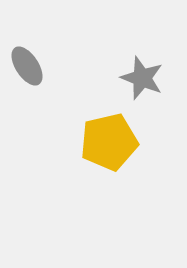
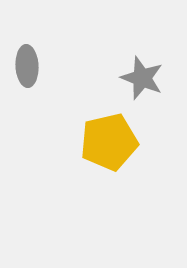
gray ellipse: rotated 30 degrees clockwise
